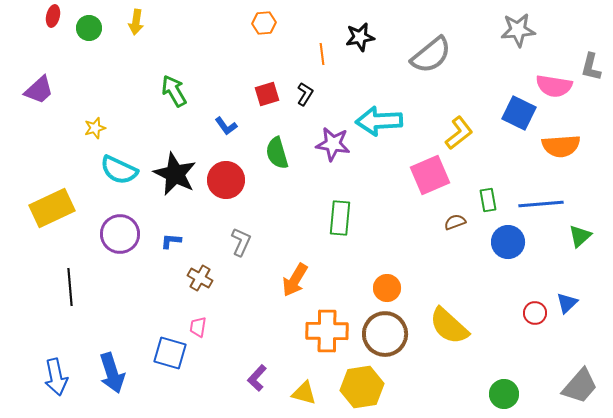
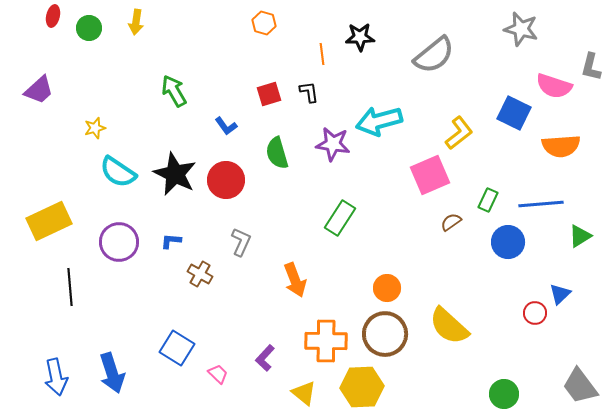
orange hexagon at (264, 23): rotated 20 degrees clockwise
gray star at (518, 30): moved 3 px right, 1 px up; rotated 20 degrees clockwise
black star at (360, 37): rotated 8 degrees clockwise
gray semicircle at (431, 55): moved 3 px right
pink semicircle at (554, 86): rotated 9 degrees clockwise
red square at (267, 94): moved 2 px right
black L-shape at (305, 94): moved 4 px right, 2 px up; rotated 40 degrees counterclockwise
blue square at (519, 113): moved 5 px left
cyan arrow at (379, 121): rotated 12 degrees counterclockwise
cyan semicircle at (119, 170): moved 1 px left, 2 px down; rotated 9 degrees clockwise
green rectangle at (488, 200): rotated 35 degrees clockwise
yellow rectangle at (52, 208): moved 3 px left, 13 px down
green rectangle at (340, 218): rotated 28 degrees clockwise
brown semicircle at (455, 222): moved 4 px left; rotated 15 degrees counterclockwise
purple circle at (120, 234): moved 1 px left, 8 px down
green triangle at (580, 236): rotated 10 degrees clockwise
brown cross at (200, 278): moved 4 px up
orange arrow at (295, 280): rotated 52 degrees counterclockwise
blue triangle at (567, 303): moved 7 px left, 9 px up
pink trapezoid at (198, 327): moved 20 px right, 47 px down; rotated 125 degrees clockwise
orange cross at (327, 331): moved 1 px left, 10 px down
blue square at (170, 353): moved 7 px right, 5 px up; rotated 16 degrees clockwise
purple L-shape at (257, 378): moved 8 px right, 20 px up
gray trapezoid at (580, 386): rotated 102 degrees clockwise
yellow hexagon at (362, 387): rotated 6 degrees clockwise
yellow triangle at (304, 393): rotated 24 degrees clockwise
